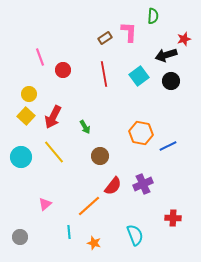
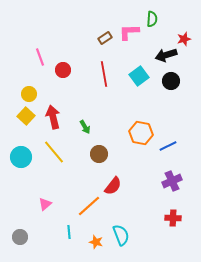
green semicircle: moved 1 px left, 3 px down
pink L-shape: rotated 95 degrees counterclockwise
red arrow: rotated 140 degrees clockwise
brown circle: moved 1 px left, 2 px up
purple cross: moved 29 px right, 3 px up
cyan semicircle: moved 14 px left
orange star: moved 2 px right, 1 px up
